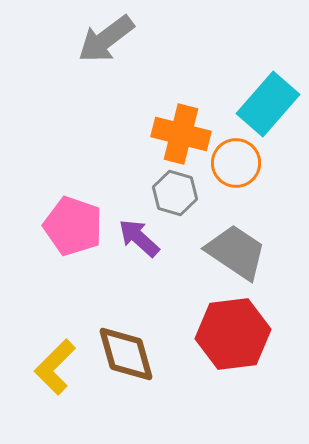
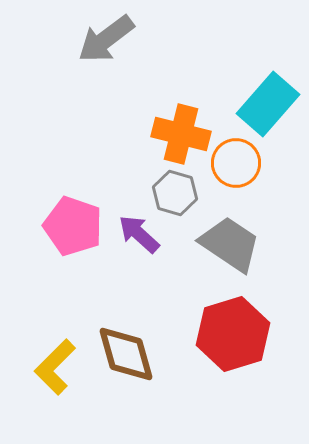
purple arrow: moved 4 px up
gray trapezoid: moved 6 px left, 8 px up
red hexagon: rotated 10 degrees counterclockwise
